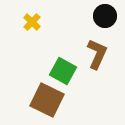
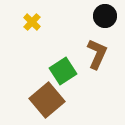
green square: rotated 28 degrees clockwise
brown square: rotated 24 degrees clockwise
